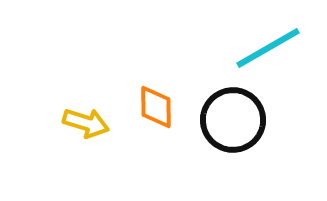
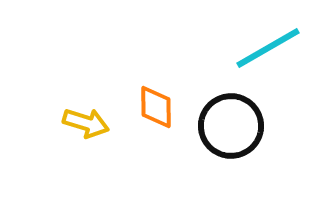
black circle: moved 2 px left, 6 px down
